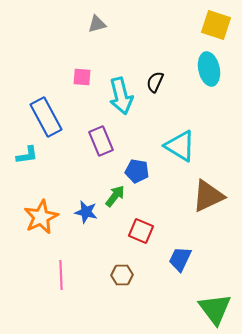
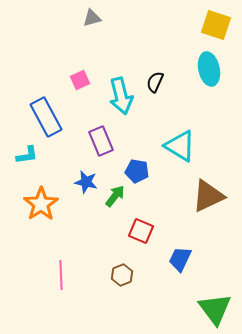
gray triangle: moved 5 px left, 6 px up
pink square: moved 2 px left, 3 px down; rotated 30 degrees counterclockwise
blue star: moved 30 px up
orange star: moved 13 px up; rotated 8 degrees counterclockwise
brown hexagon: rotated 20 degrees counterclockwise
